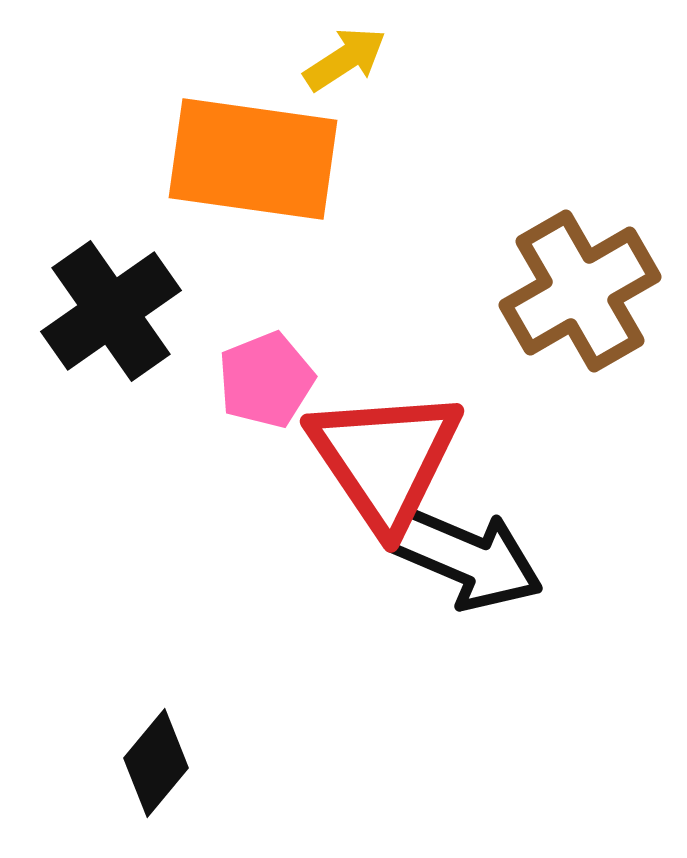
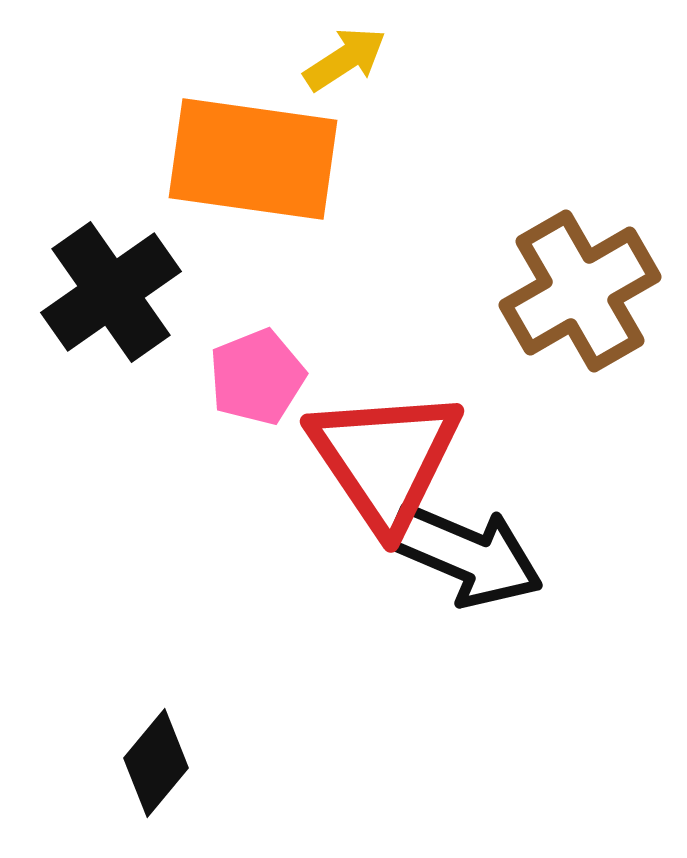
black cross: moved 19 px up
pink pentagon: moved 9 px left, 3 px up
black arrow: moved 3 px up
